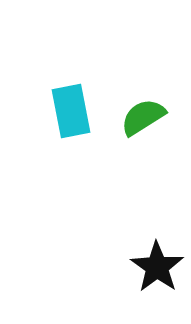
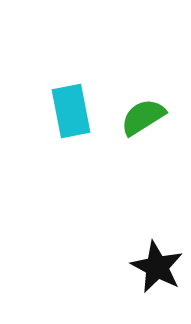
black star: rotated 8 degrees counterclockwise
